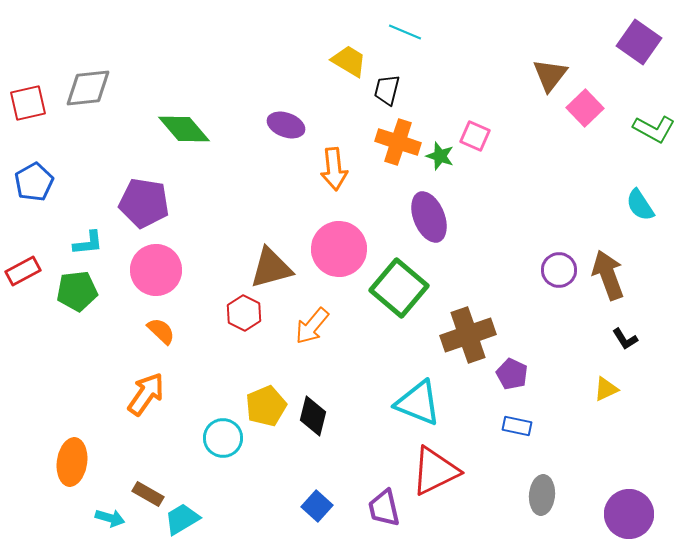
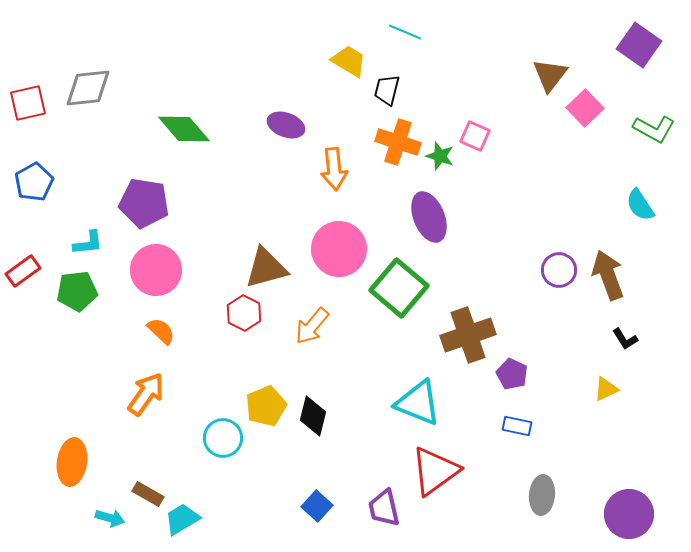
purple square at (639, 42): moved 3 px down
brown triangle at (271, 268): moved 5 px left
red rectangle at (23, 271): rotated 8 degrees counterclockwise
red triangle at (435, 471): rotated 10 degrees counterclockwise
